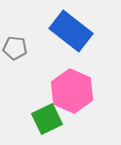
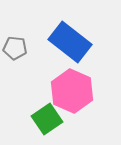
blue rectangle: moved 1 px left, 11 px down
green square: rotated 8 degrees counterclockwise
